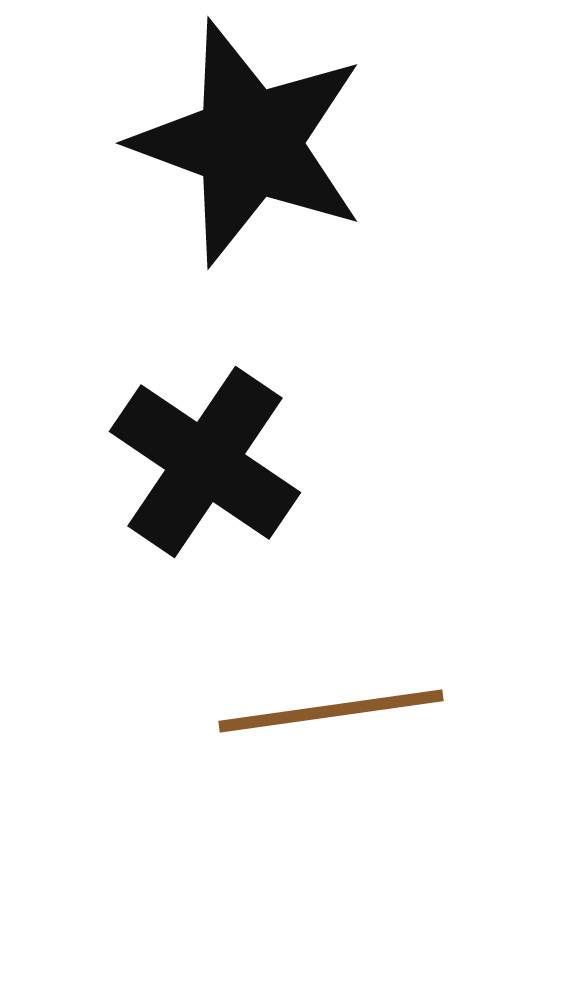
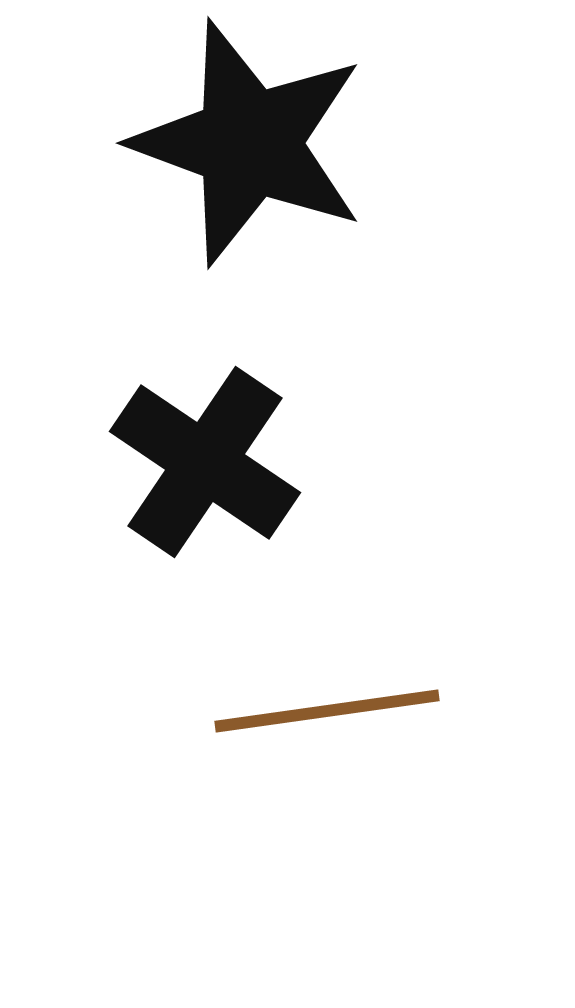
brown line: moved 4 px left
